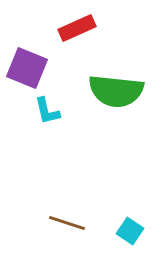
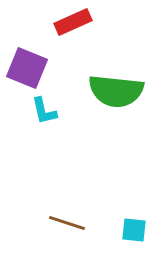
red rectangle: moved 4 px left, 6 px up
cyan L-shape: moved 3 px left
cyan square: moved 4 px right, 1 px up; rotated 28 degrees counterclockwise
